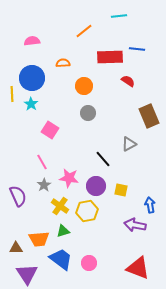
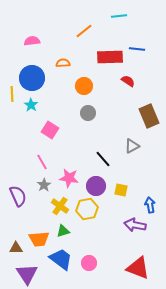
cyan star: moved 1 px down
gray triangle: moved 3 px right, 2 px down
yellow hexagon: moved 2 px up
